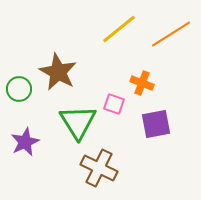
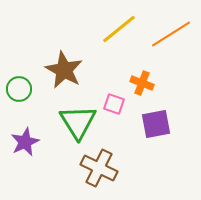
brown star: moved 6 px right, 2 px up
